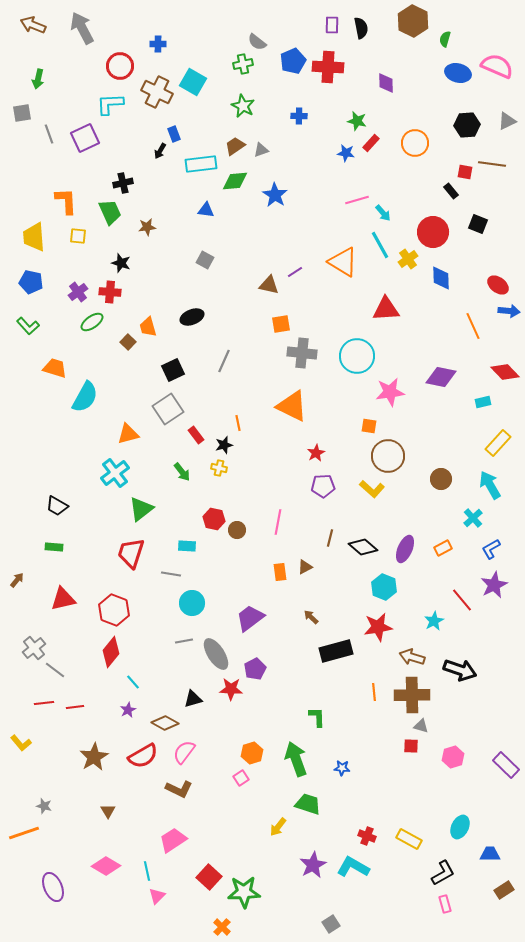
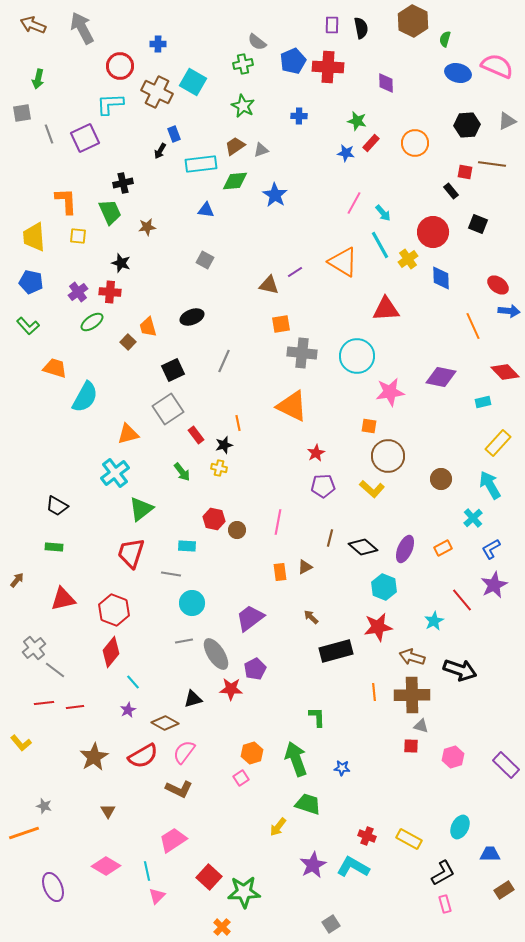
pink line at (357, 200): moved 3 px left, 3 px down; rotated 45 degrees counterclockwise
